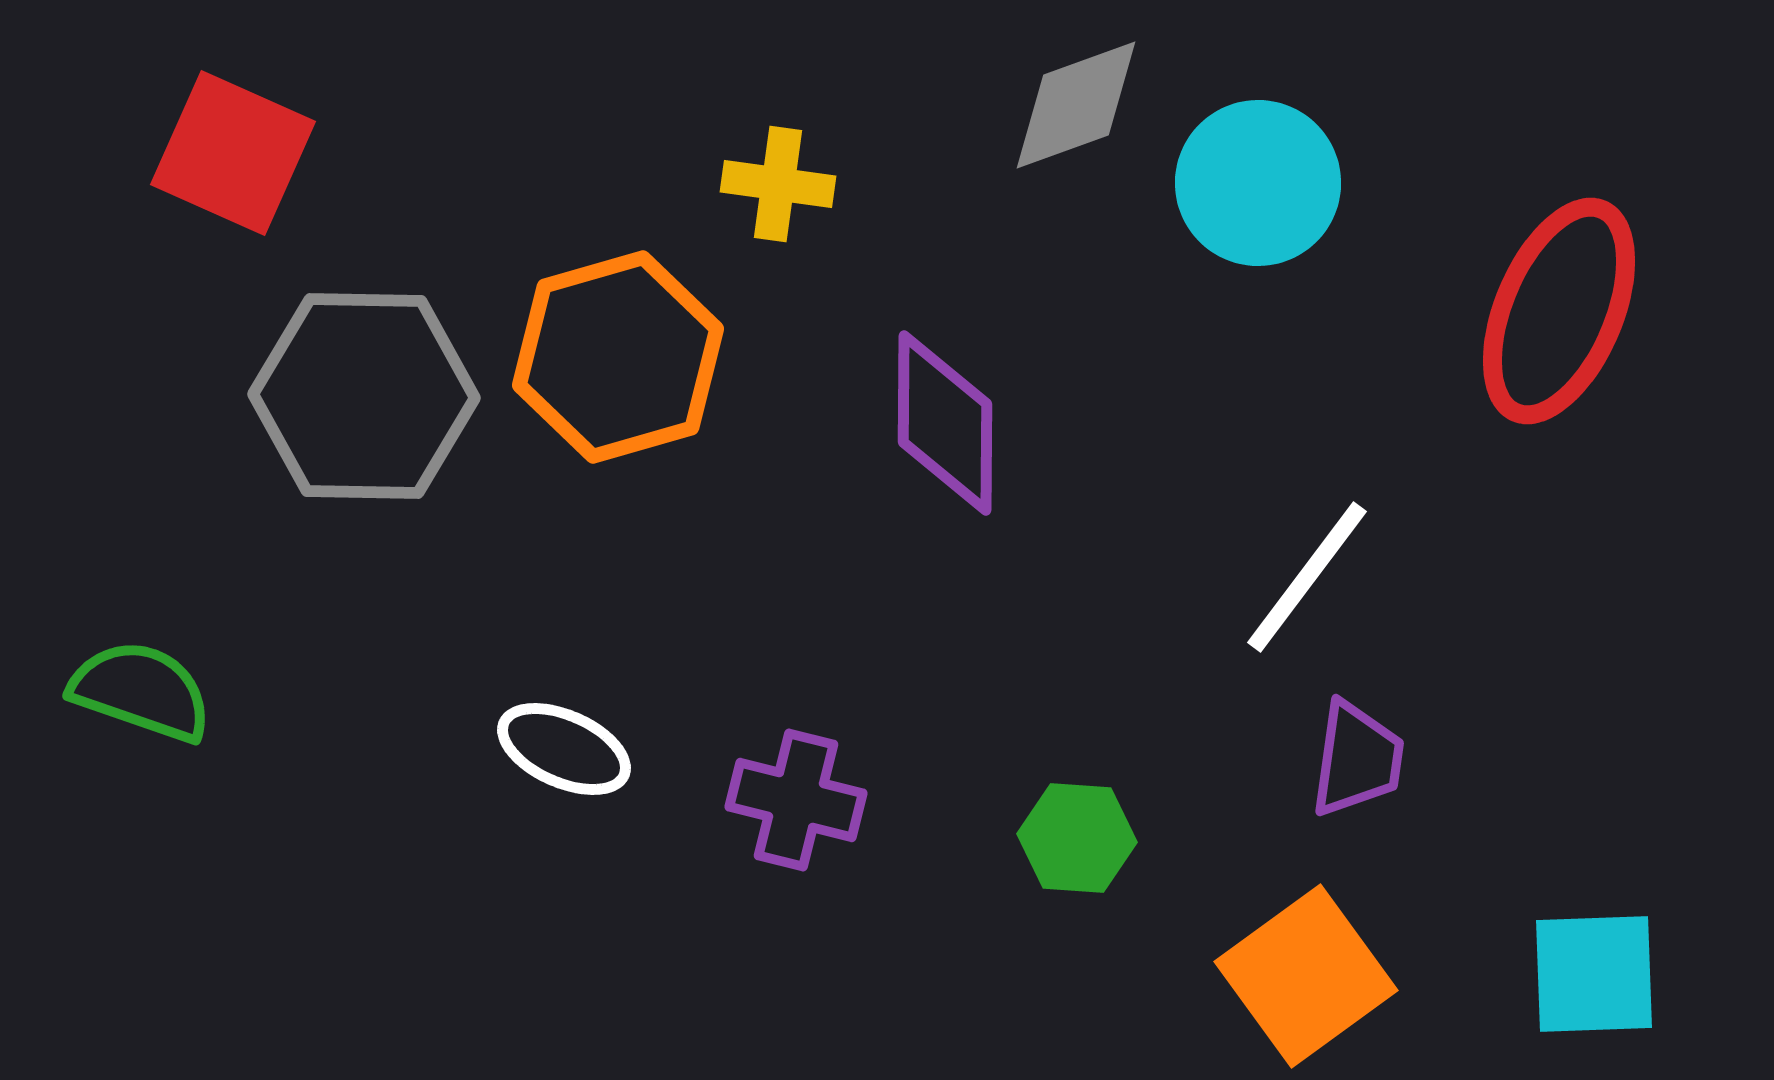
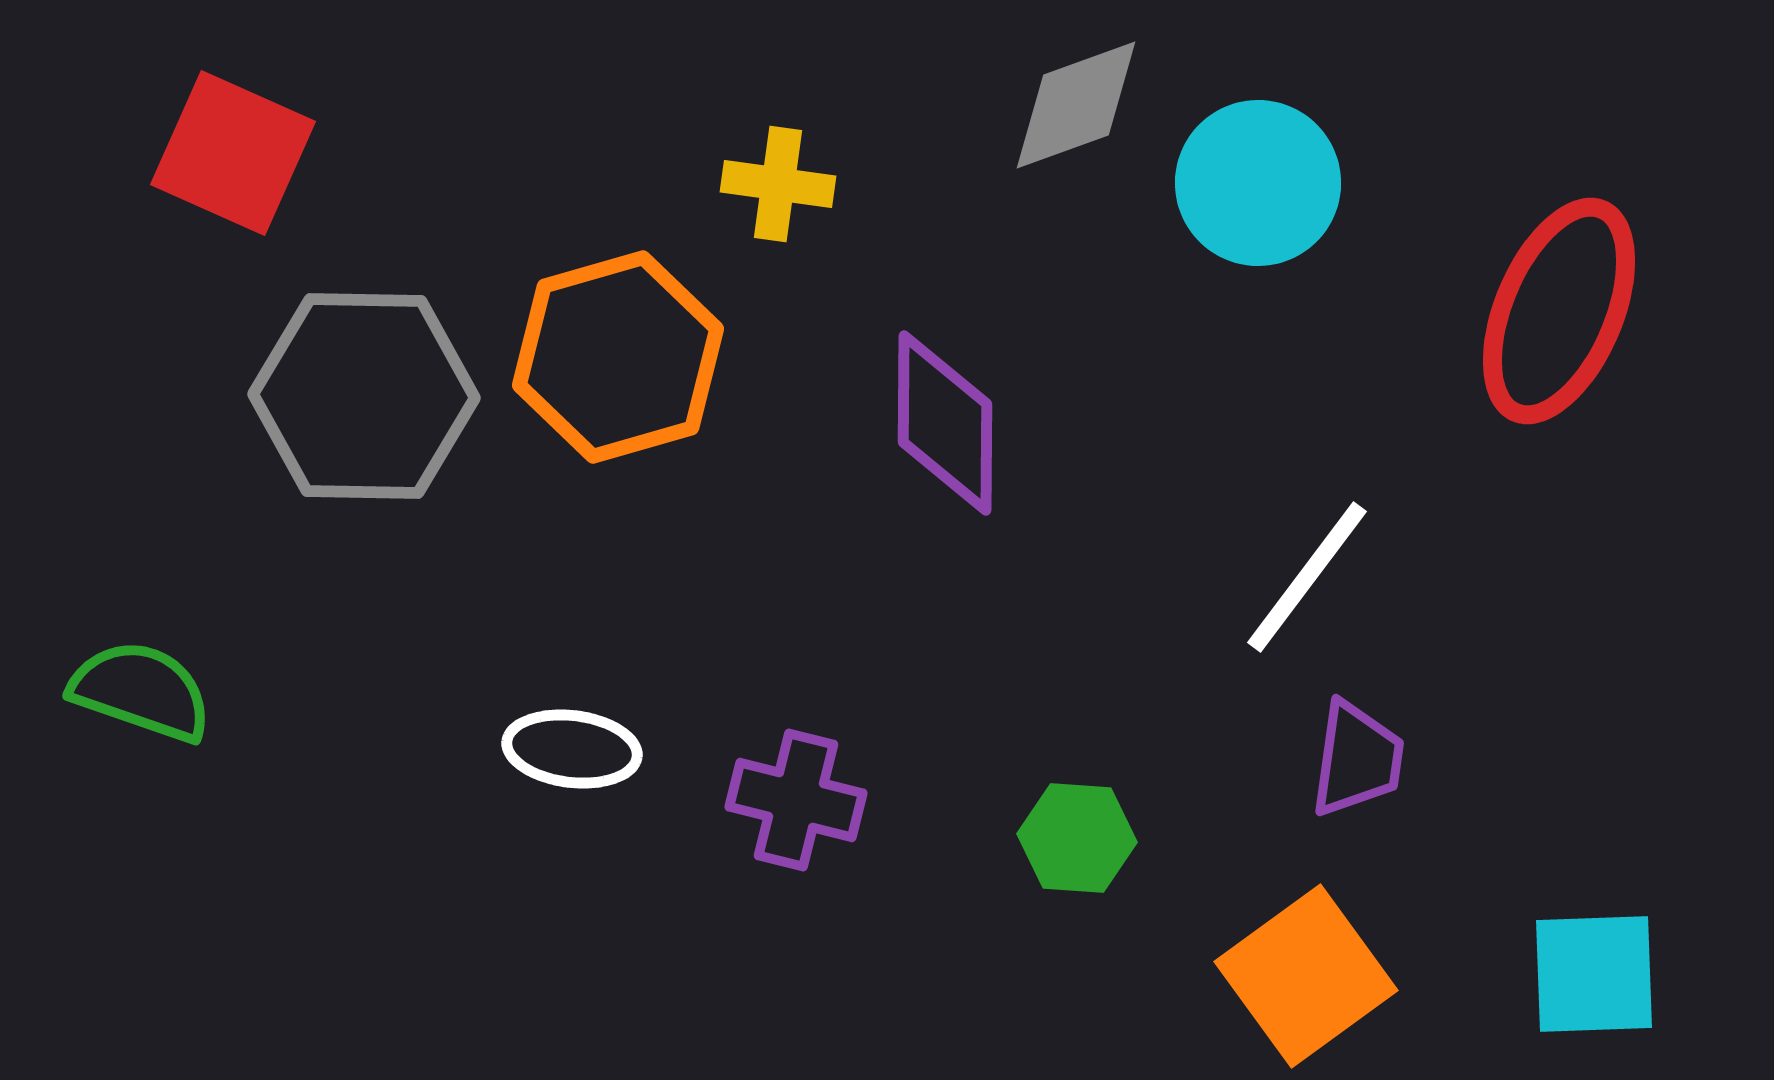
white ellipse: moved 8 px right; rotated 17 degrees counterclockwise
